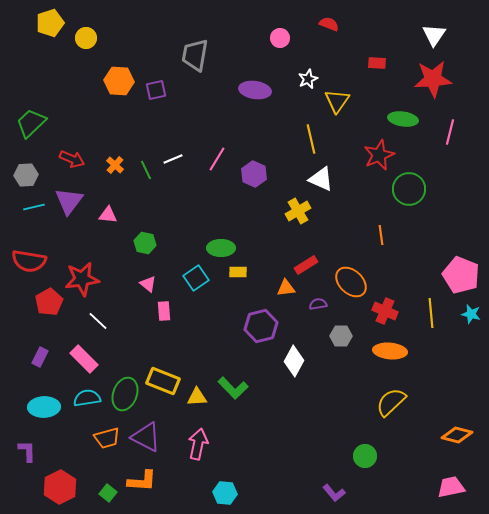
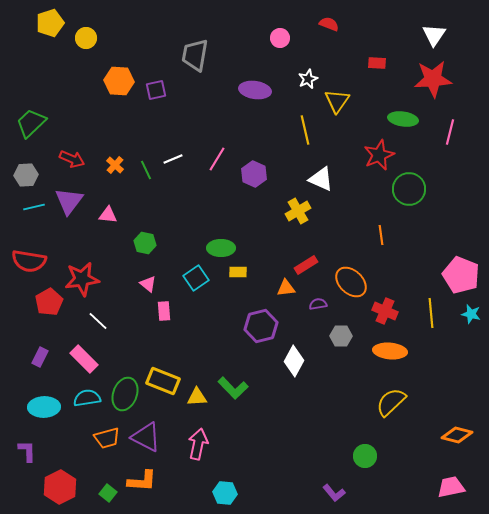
yellow line at (311, 139): moved 6 px left, 9 px up
